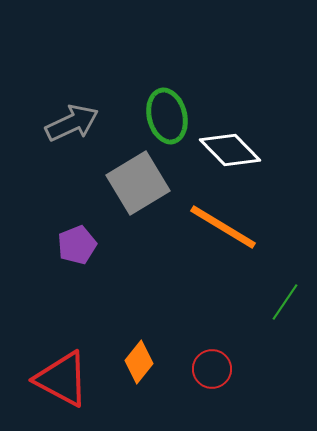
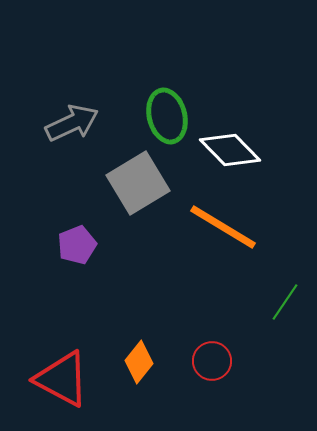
red circle: moved 8 px up
